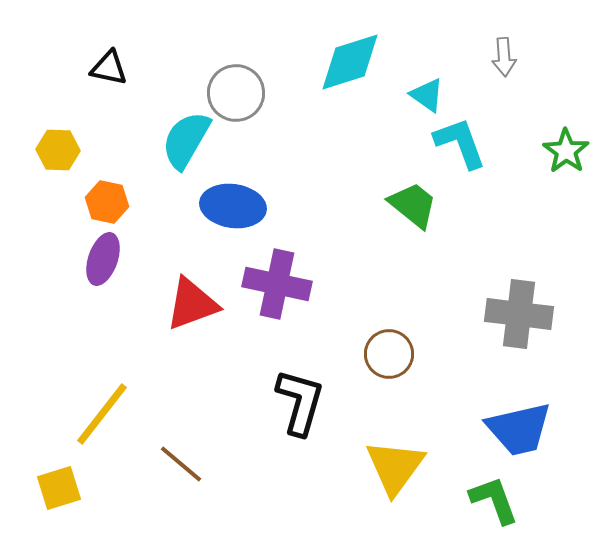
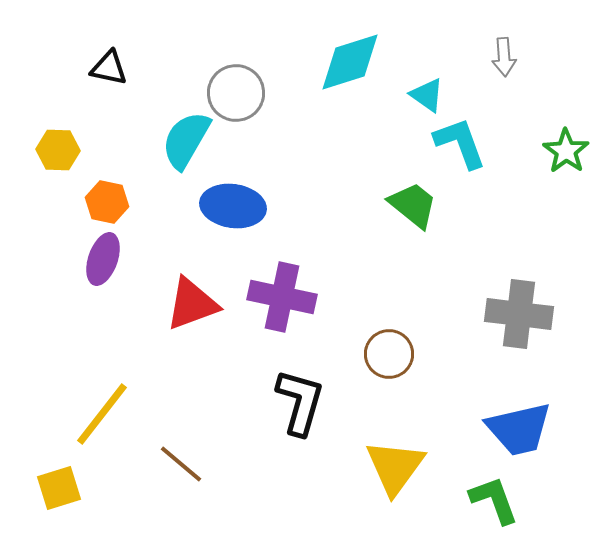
purple cross: moved 5 px right, 13 px down
